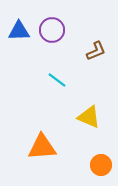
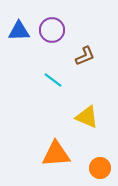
brown L-shape: moved 11 px left, 5 px down
cyan line: moved 4 px left
yellow triangle: moved 2 px left
orange triangle: moved 14 px right, 7 px down
orange circle: moved 1 px left, 3 px down
